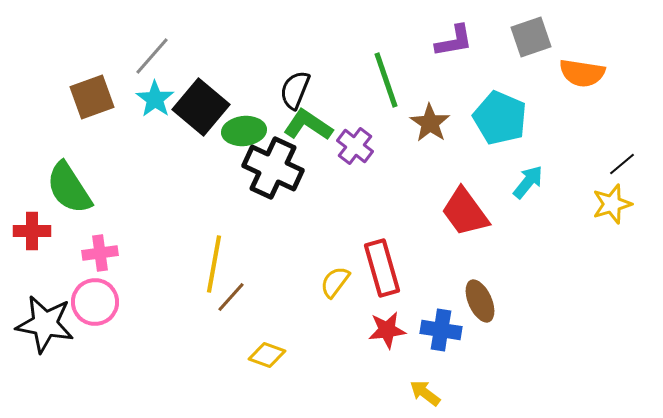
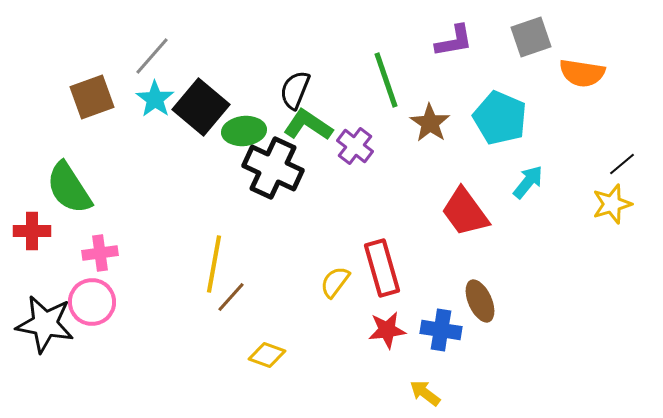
pink circle: moved 3 px left
